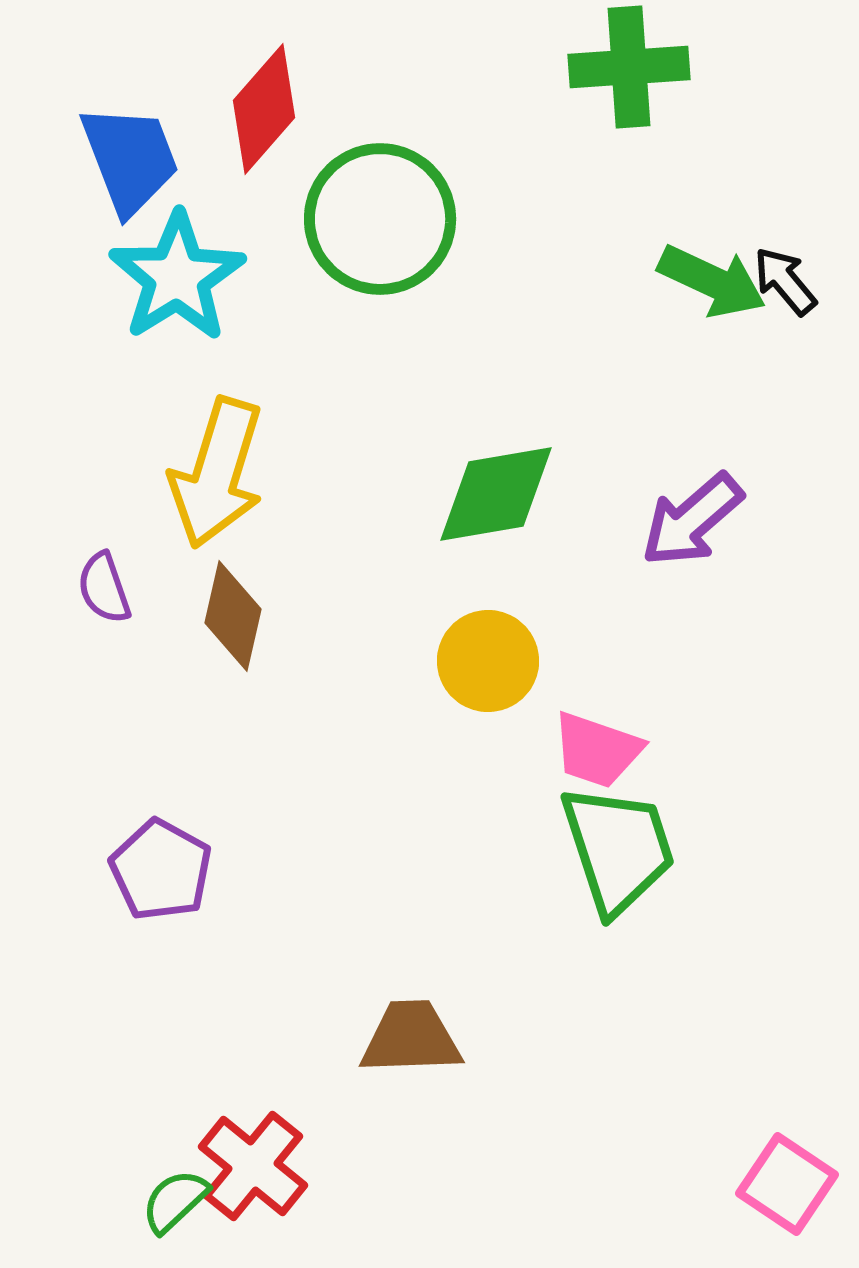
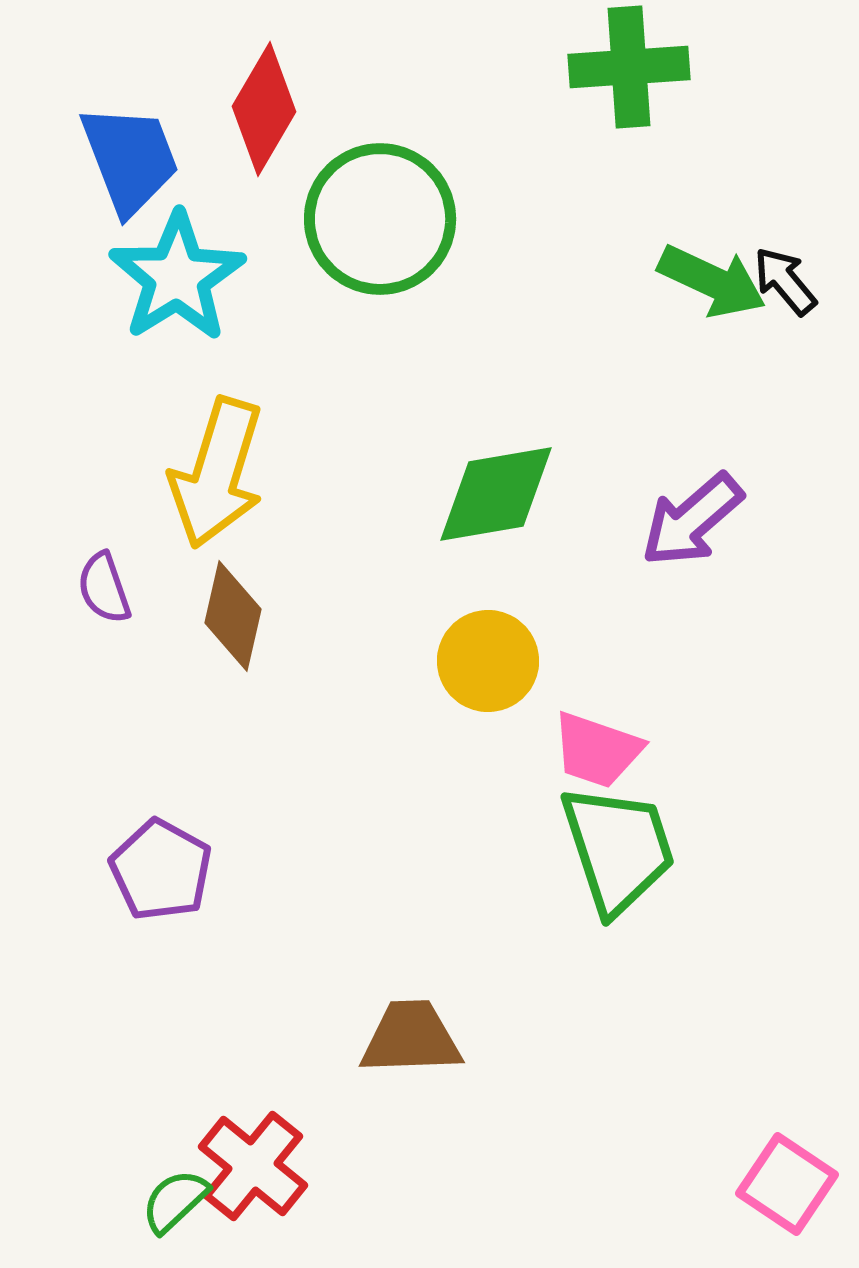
red diamond: rotated 11 degrees counterclockwise
